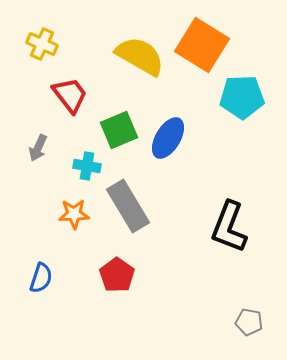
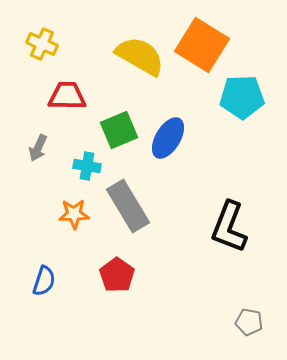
red trapezoid: moved 3 px left, 1 px down; rotated 51 degrees counterclockwise
blue semicircle: moved 3 px right, 3 px down
